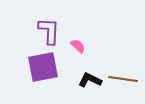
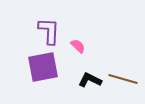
brown line: rotated 8 degrees clockwise
